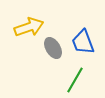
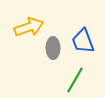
blue trapezoid: moved 1 px up
gray ellipse: rotated 30 degrees clockwise
